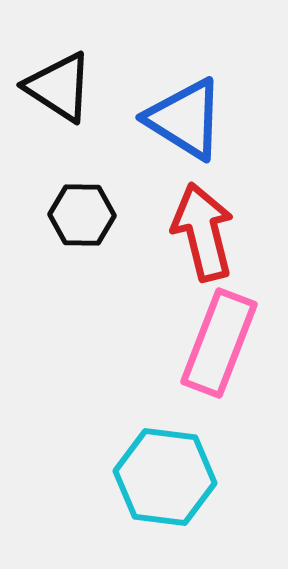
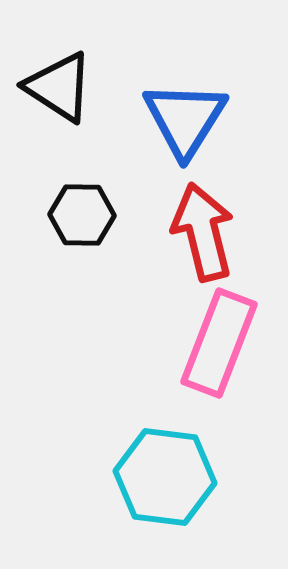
blue triangle: rotated 30 degrees clockwise
